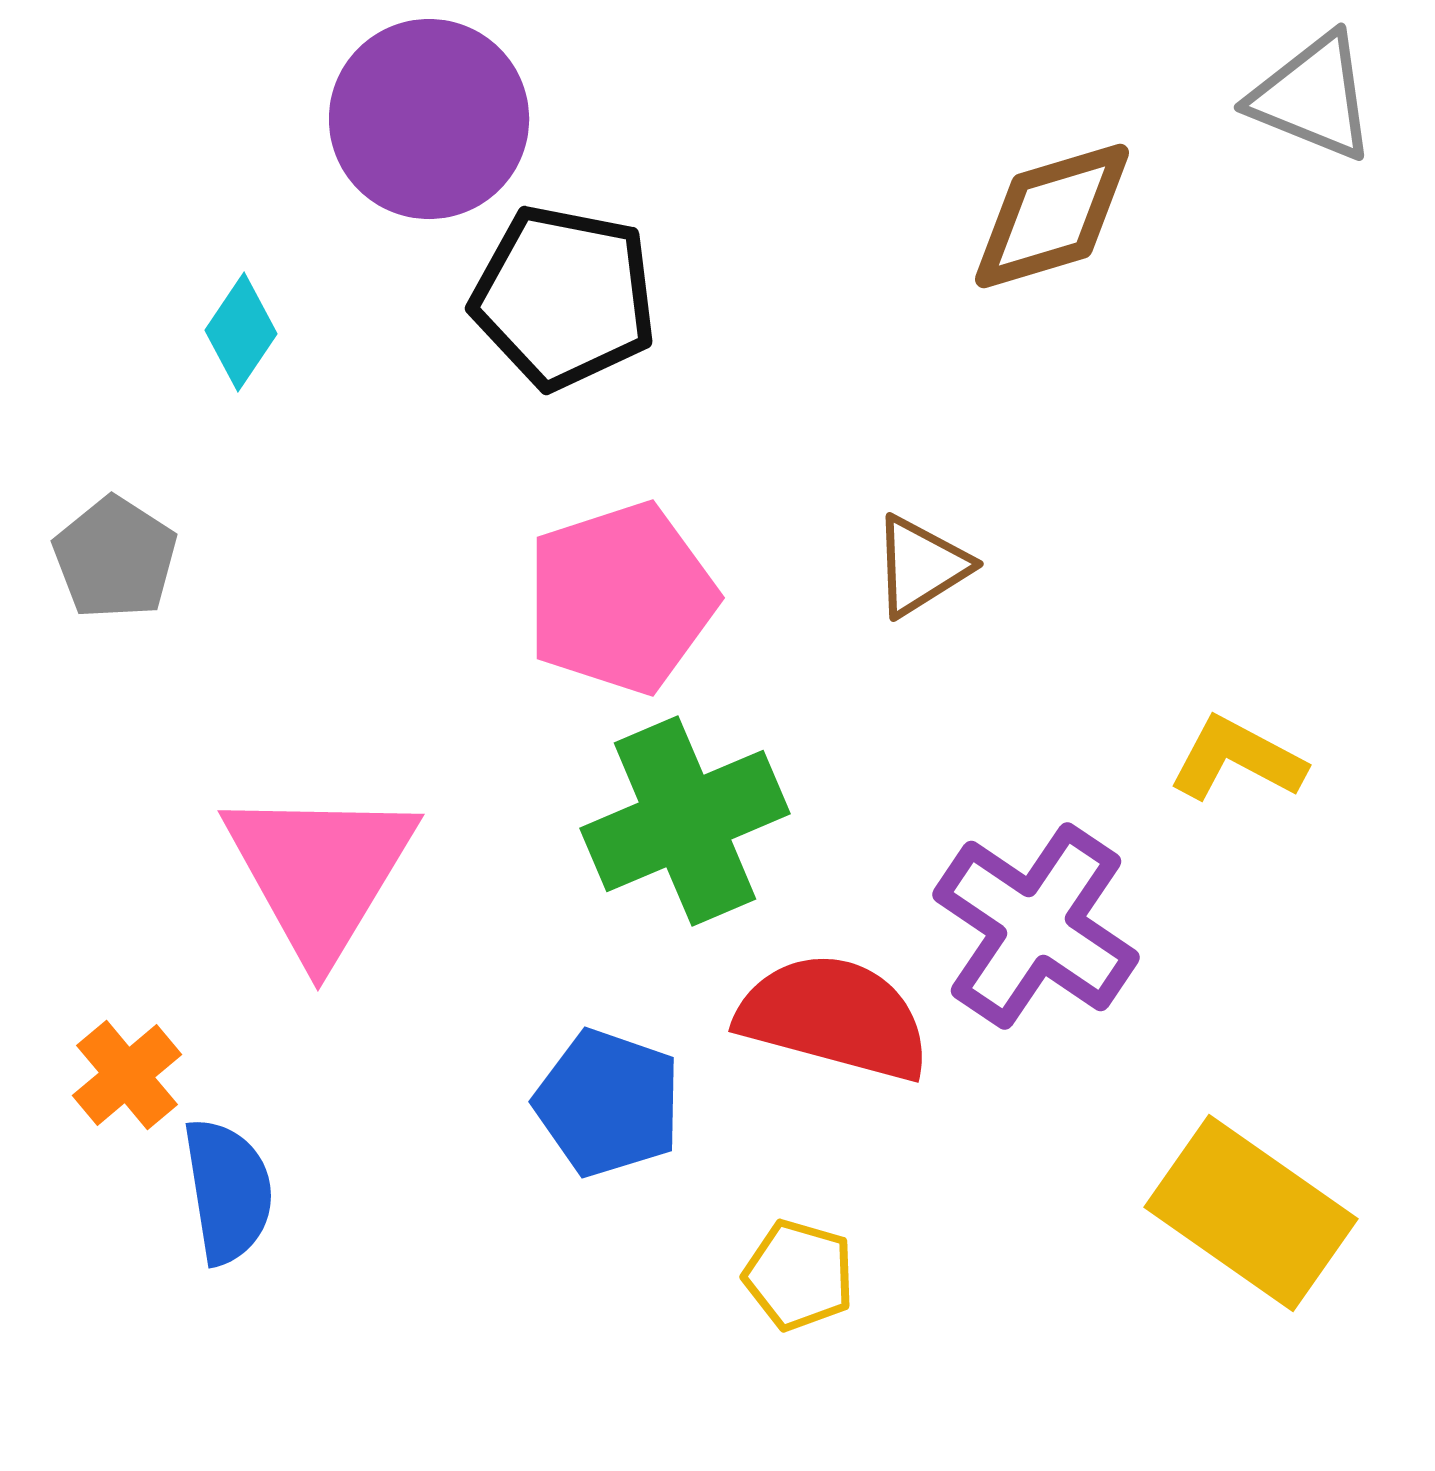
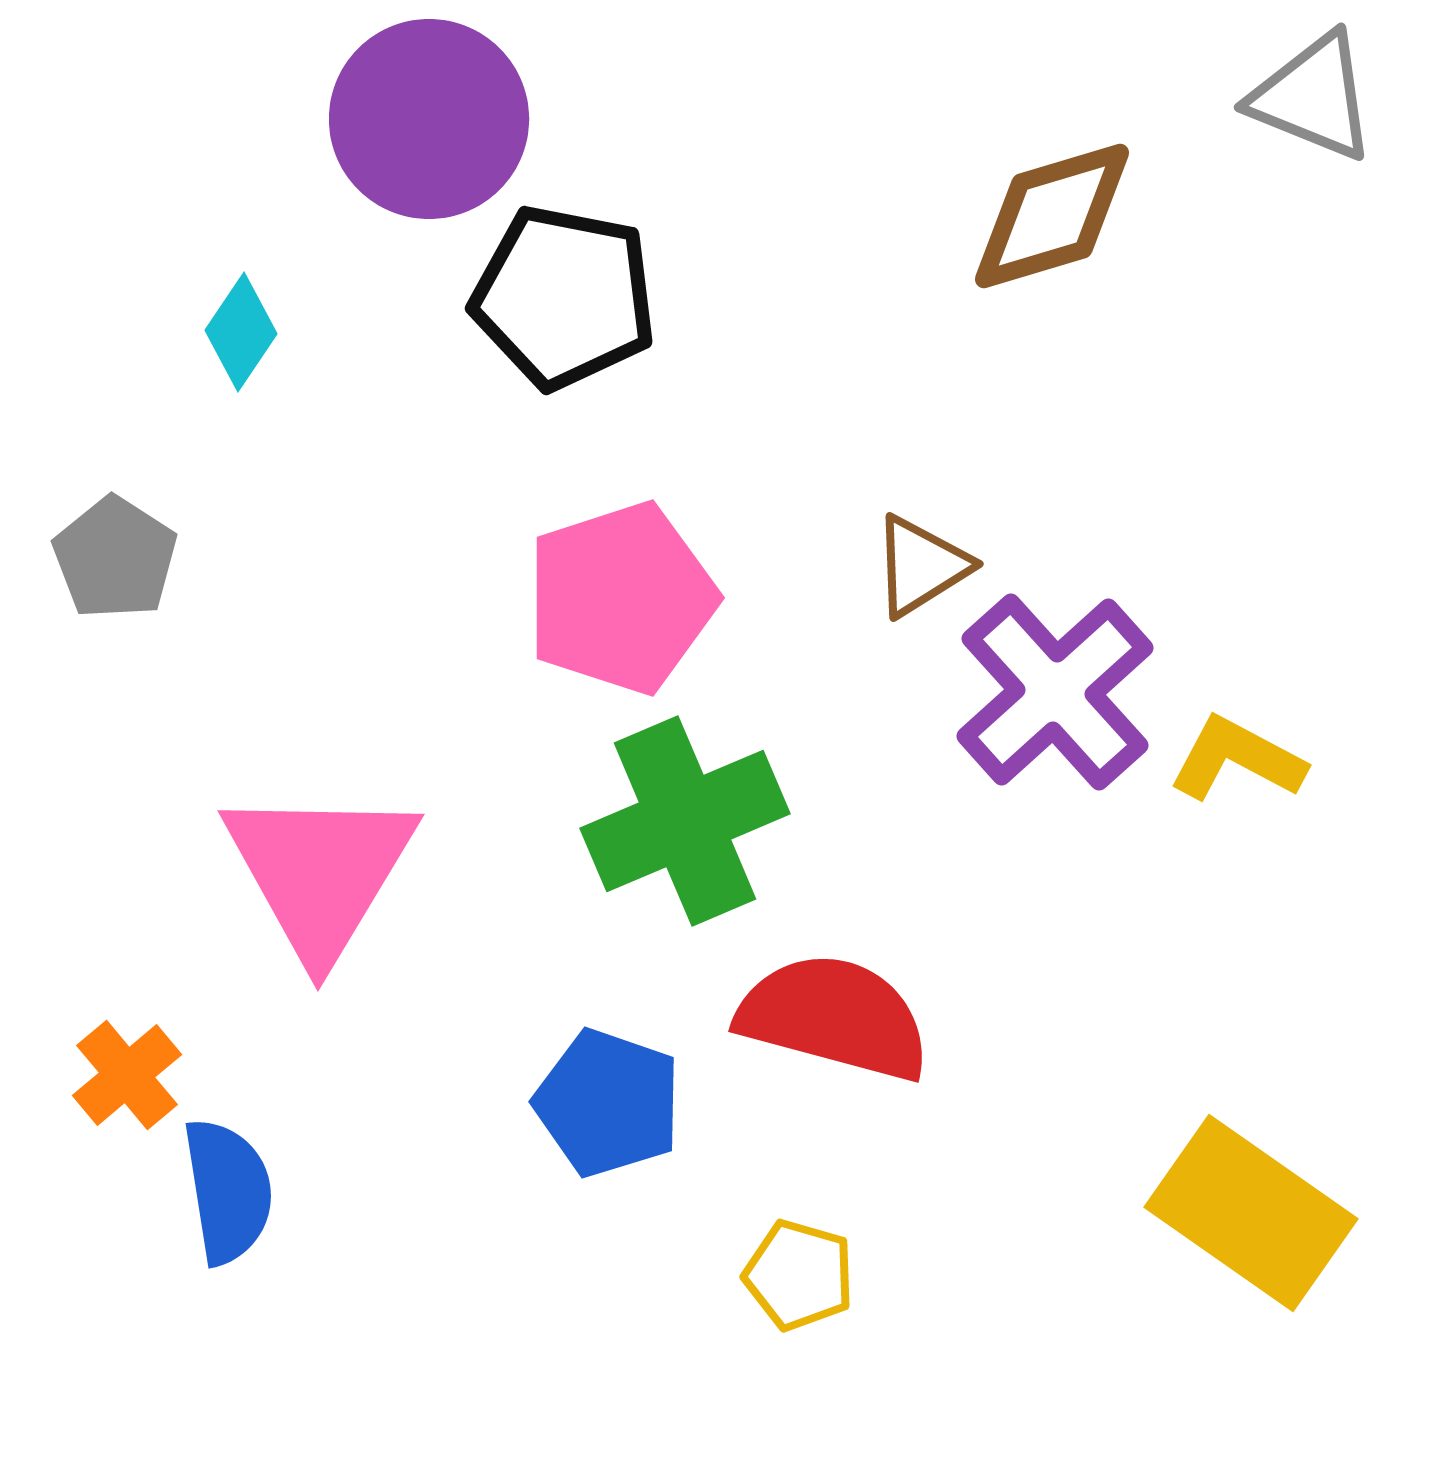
purple cross: moved 19 px right, 234 px up; rotated 14 degrees clockwise
